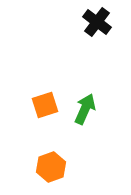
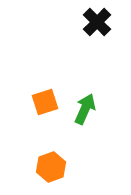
black cross: rotated 8 degrees clockwise
orange square: moved 3 px up
